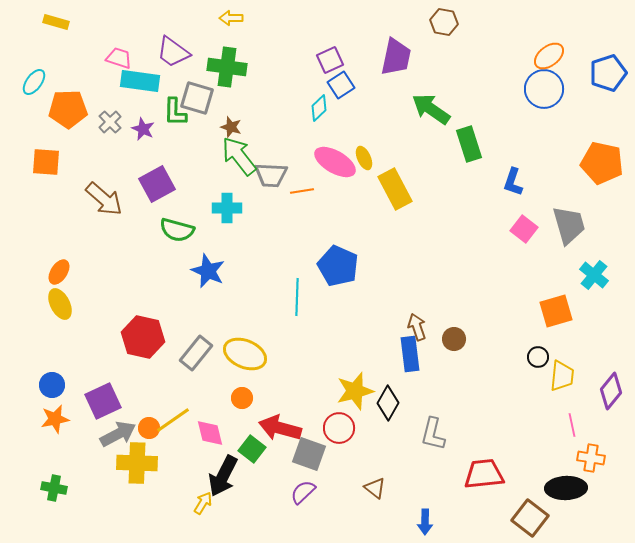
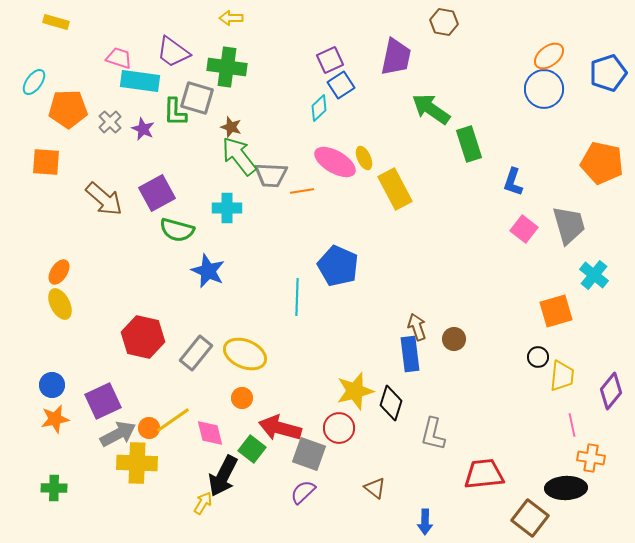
purple square at (157, 184): moved 9 px down
black diamond at (388, 403): moved 3 px right; rotated 12 degrees counterclockwise
green cross at (54, 488): rotated 10 degrees counterclockwise
